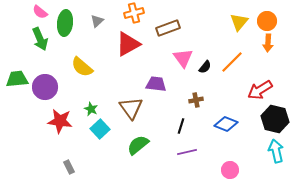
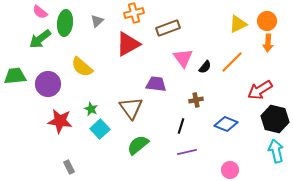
yellow triangle: moved 1 px left, 2 px down; rotated 24 degrees clockwise
green arrow: rotated 75 degrees clockwise
green trapezoid: moved 2 px left, 3 px up
purple circle: moved 3 px right, 3 px up
